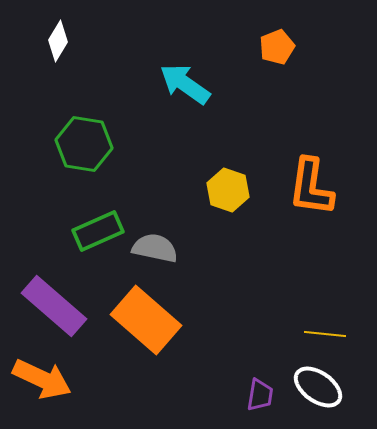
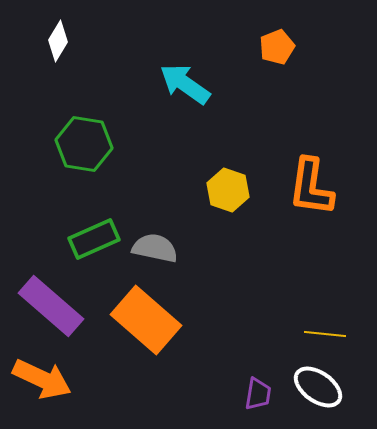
green rectangle: moved 4 px left, 8 px down
purple rectangle: moved 3 px left
purple trapezoid: moved 2 px left, 1 px up
